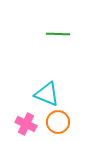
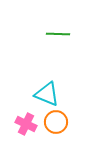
orange circle: moved 2 px left
